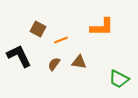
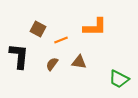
orange L-shape: moved 7 px left
black L-shape: rotated 32 degrees clockwise
brown semicircle: moved 2 px left
